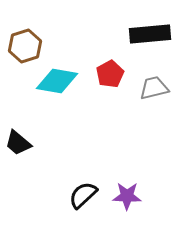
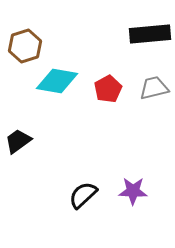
red pentagon: moved 2 px left, 15 px down
black trapezoid: moved 2 px up; rotated 104 degrees clockwise
purple star: moved 6 px right, 5 px up
